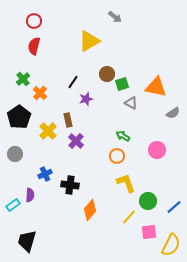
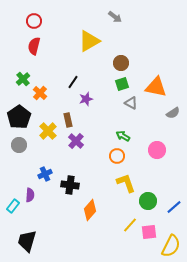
brown circle: moved 14 px right, 11 px up
gray circle: moved 4 px right, 9 px up
cyan rectangle: moved 1 px down; rotated 16 degrees counterclockwise
yellow line: moved 1 px right, 8 px down
yellow semicircle: moved 1 px down
